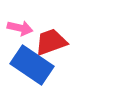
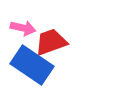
pink arrow: moved 3 px right
